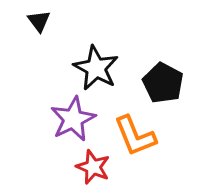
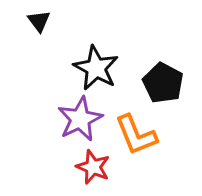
purple star: moved 7 px right
orange L-shape: moved 1 px right, 1 px up
